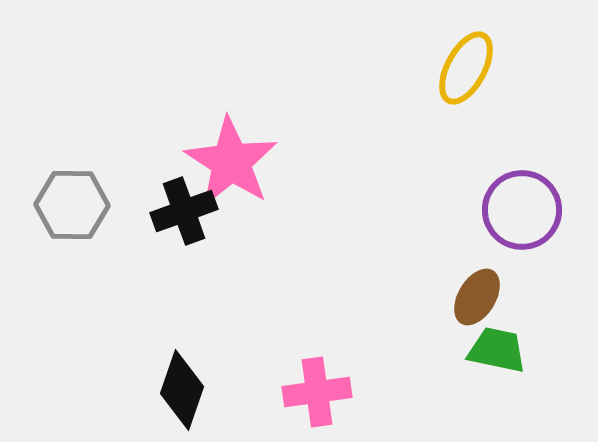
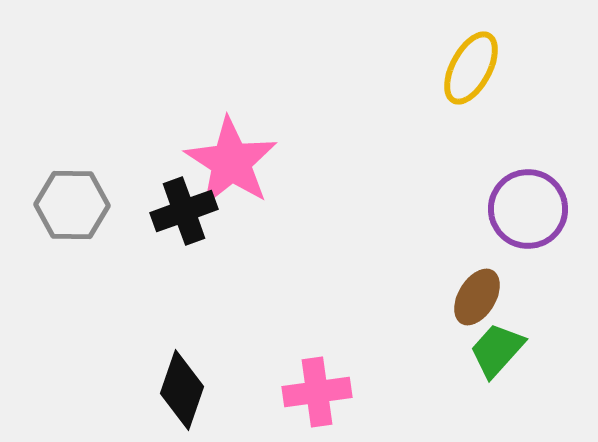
yellow ellipse: moved 5 px right
purple circle: moved 6 px right, 1 px up
green trapezoid: rotated 60 degrees counterclockwise
